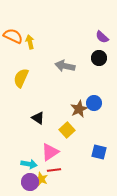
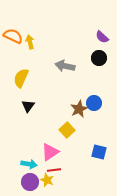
black triangle: moved 10 px left, 12 px up; rotated 32 degrees clockwise
yellow star: moved 6 px right, 1 px down
